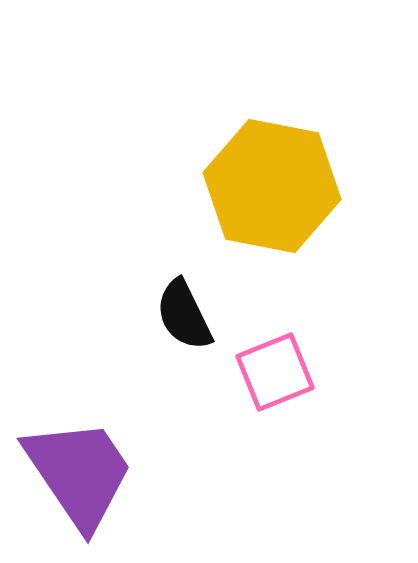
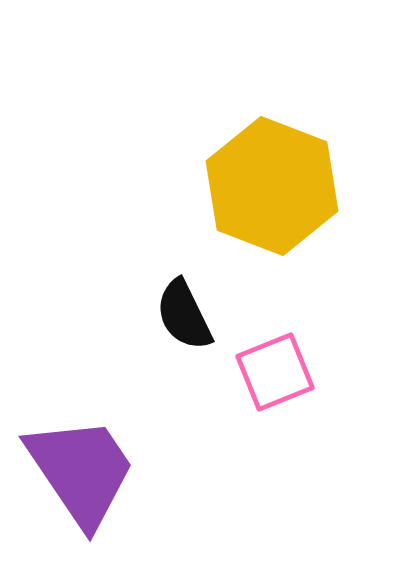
yellow hexagon: rotated 10 degrees clockwise
purple trapezoid: moved 2 px right, 2 px up
